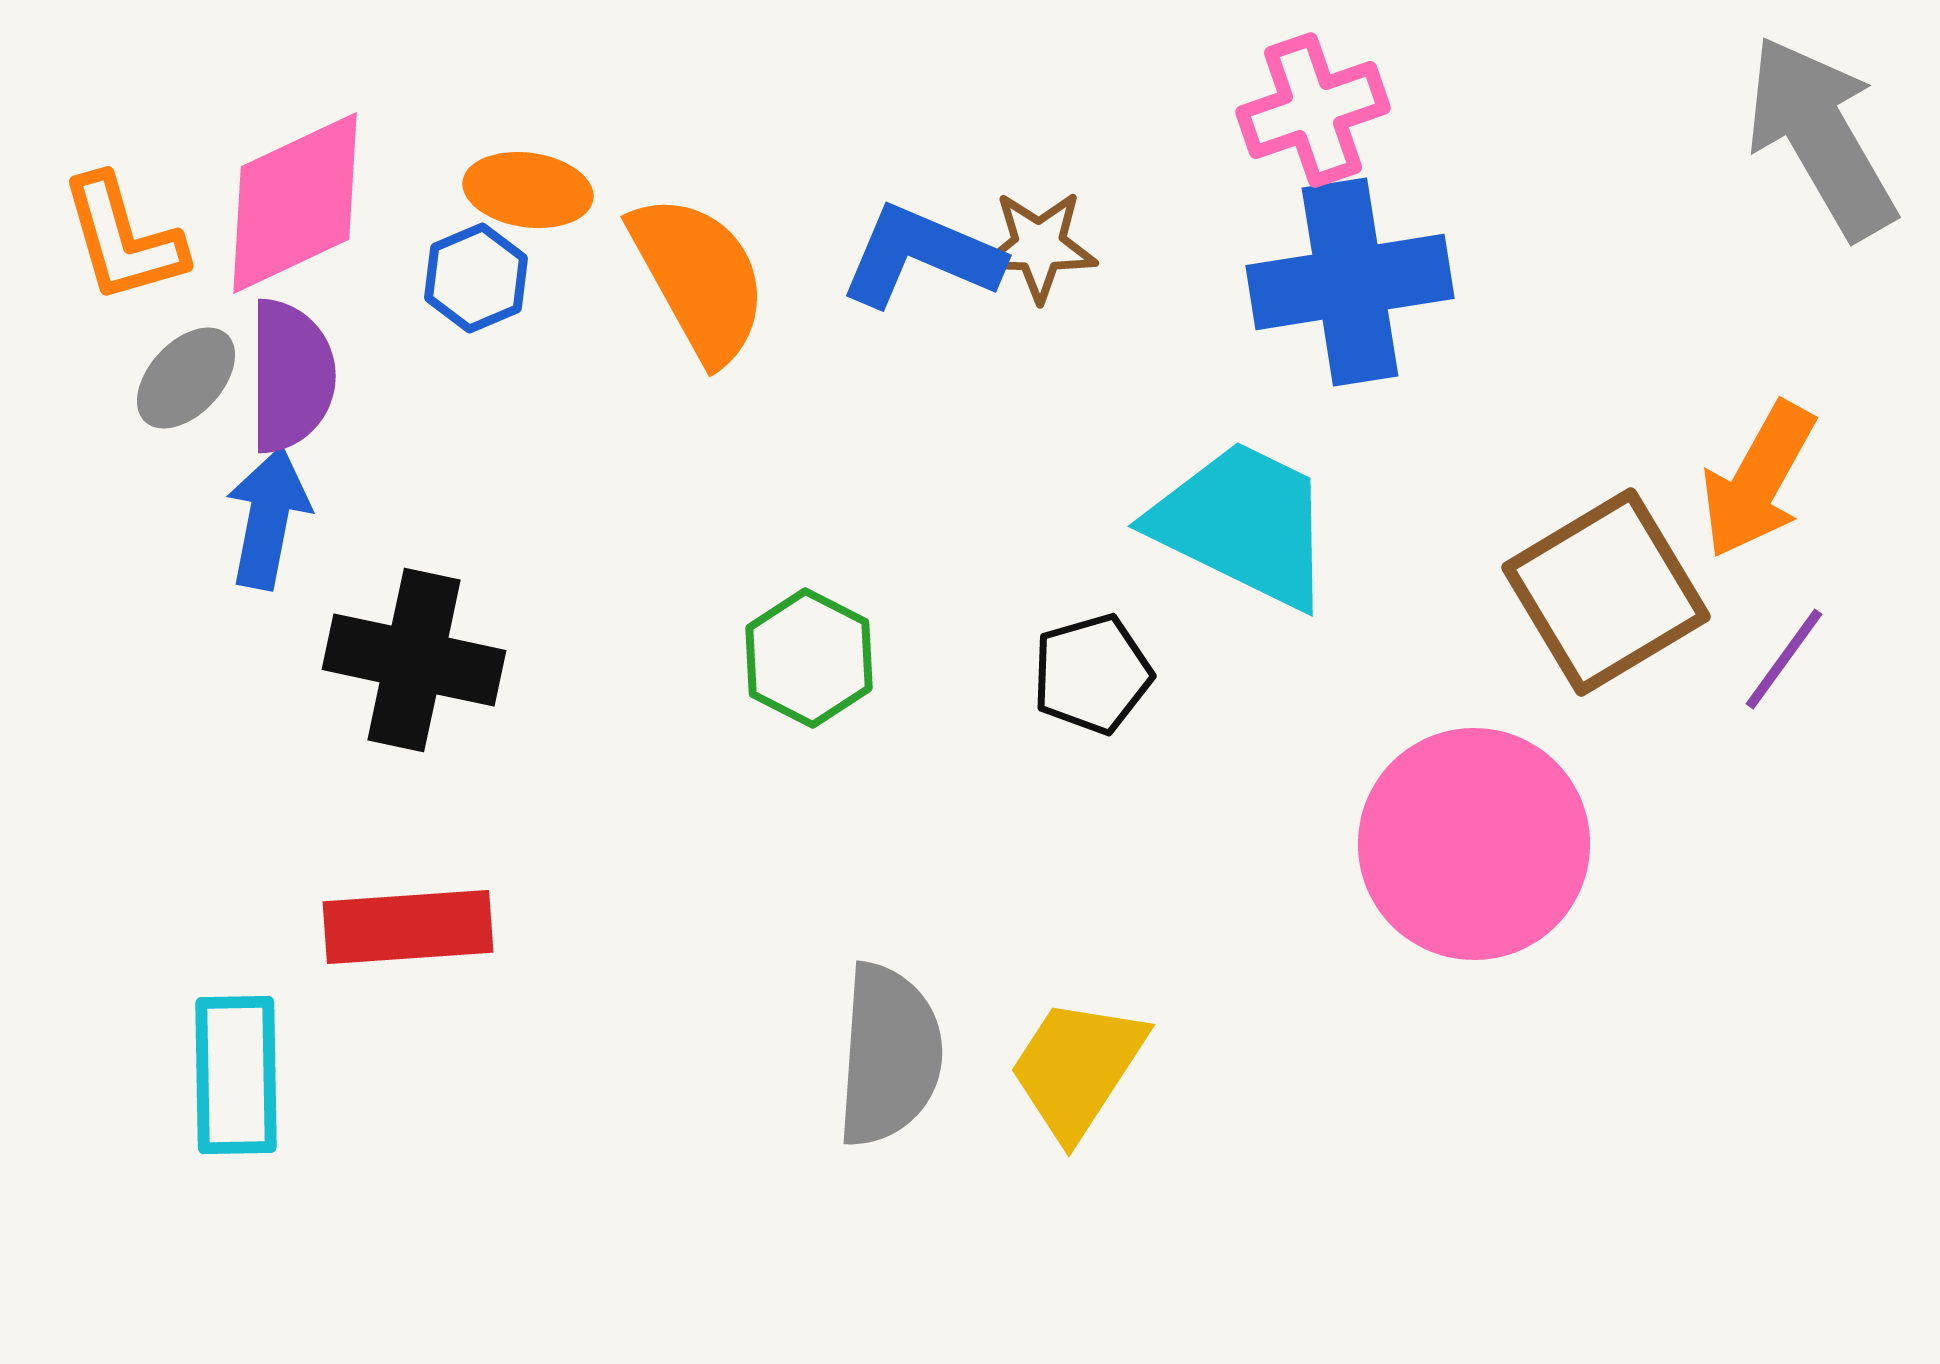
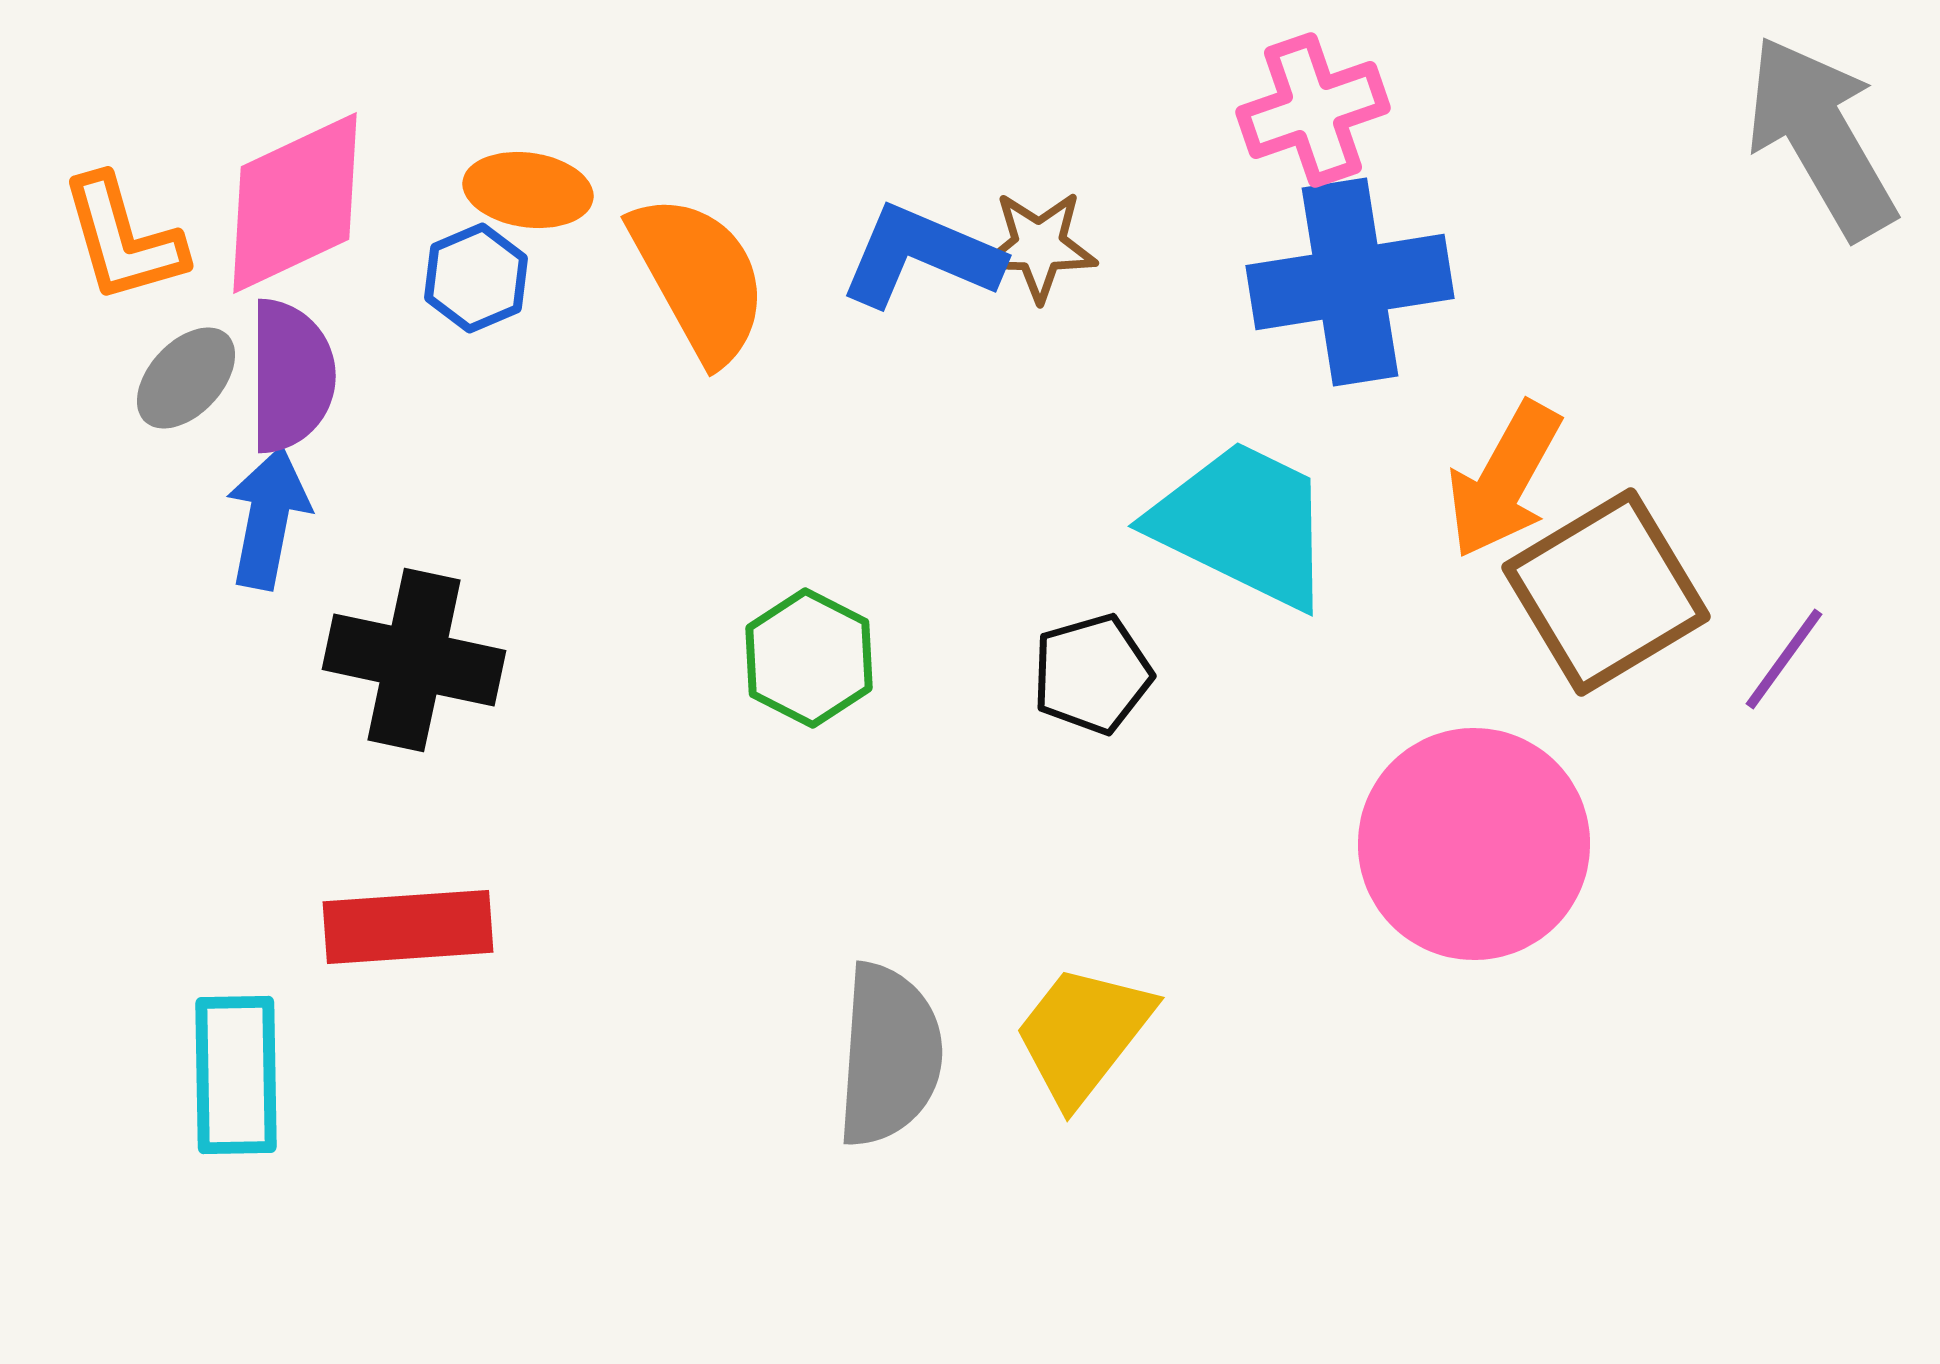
orange arrow: moved 254 px left
yellow trapezoid: moved 6 px right, 34 px up; rotated 5 degrees clockwise
